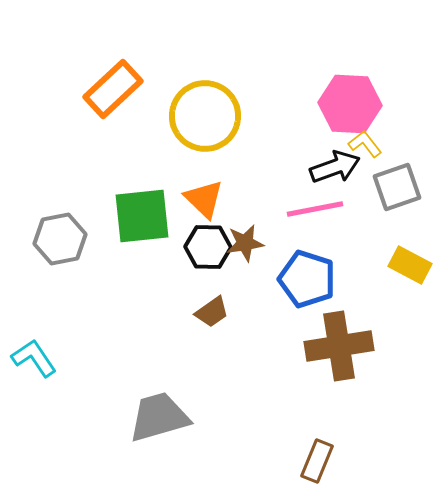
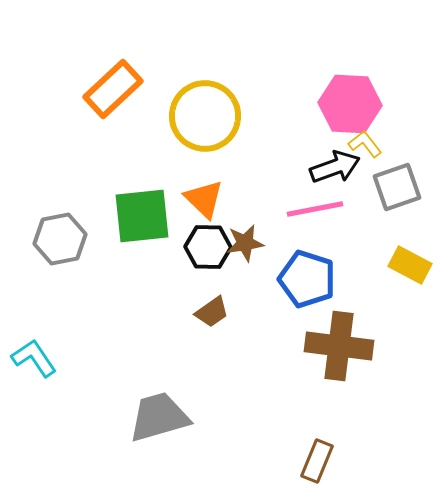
brown cross: rotated 16 degrees clockwise
